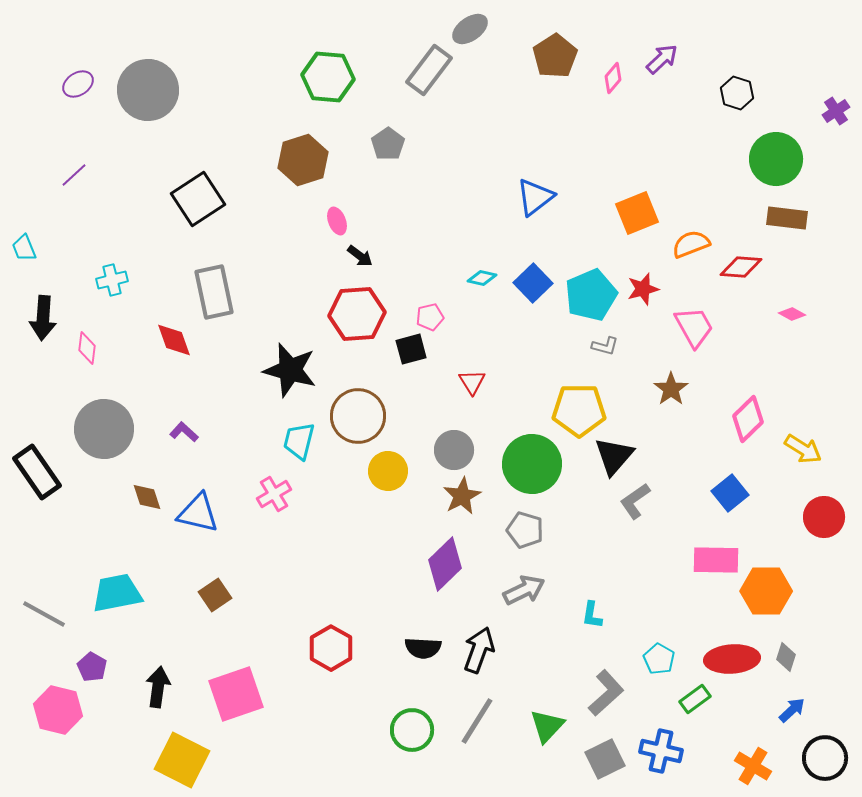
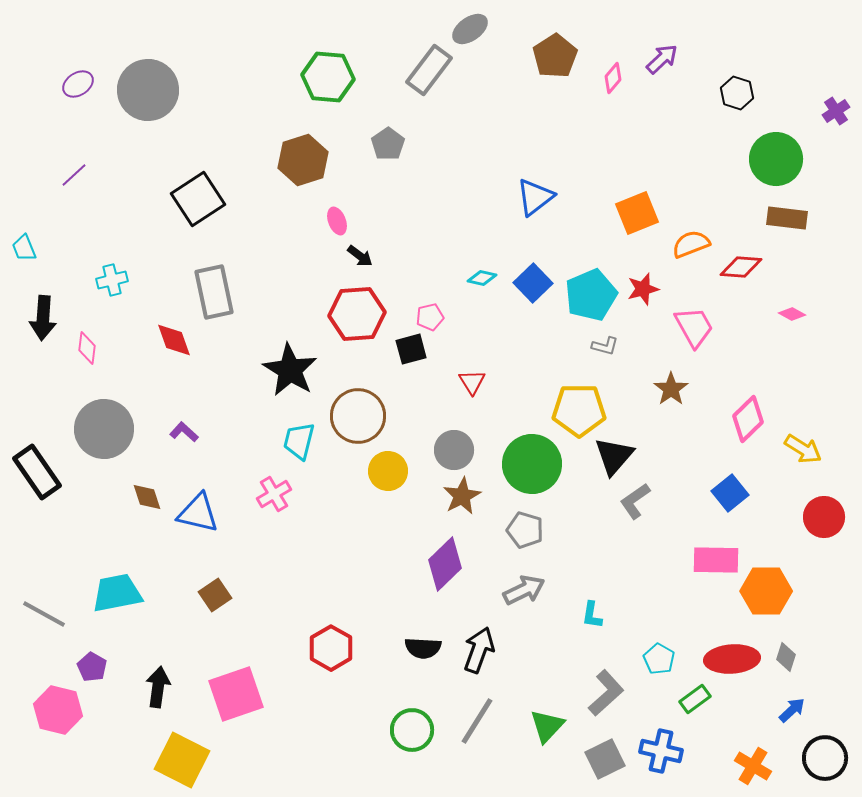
black star at (290, 370): rotated 16 degrees clockwise
